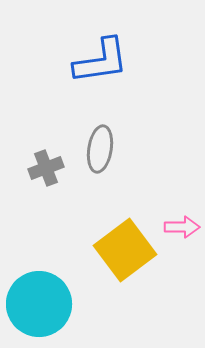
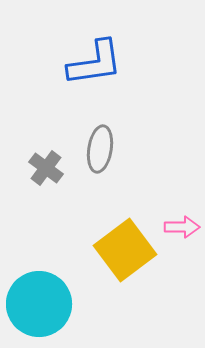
blue L-shape: moved 6 px left, 2 px down
gray cross: rotated 32 degrees counterclockwise
